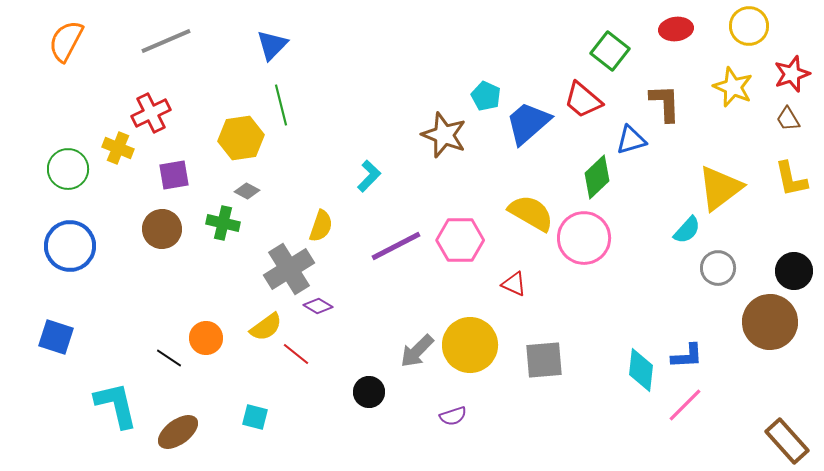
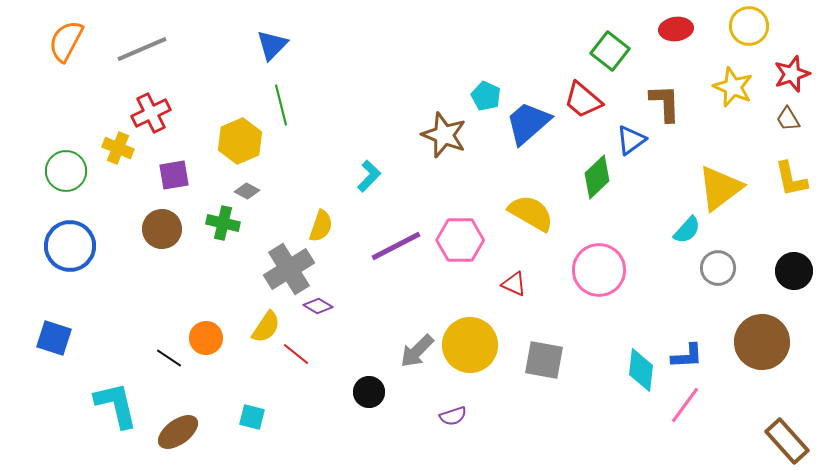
gray line at (166, 41): moved 24 px left, 8 px down
yellow hexagon at (241, 138): moved 1 px left, 3 px down; rotated 15 degrees counterclockwise
blue triangle at (631, 140): rotated 20 degrees counterclockwise
green circle at (68, 169): moved 2 px left, 2 px down
pink circle at (584, 238): moved 15 px right, 32 px down
brown circle at (770, 322): moved 8 px left, 20 px down
yellow semicircle at (266, 327): rotated 20 degrees counterclockwise
blue square at (56, 337): moved 2 px left, 1 px down
gray square at (544, 360): rotated 15 degrees clockwise
pink line at (685, 405): rotated 9 degrees counterclockwise
cyan square at (255, 417): moved 3 px left
